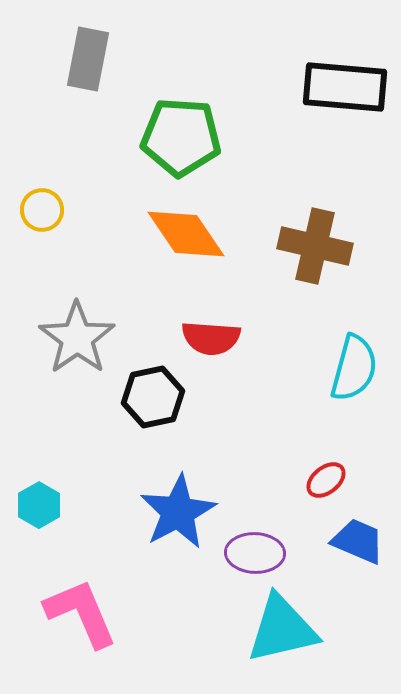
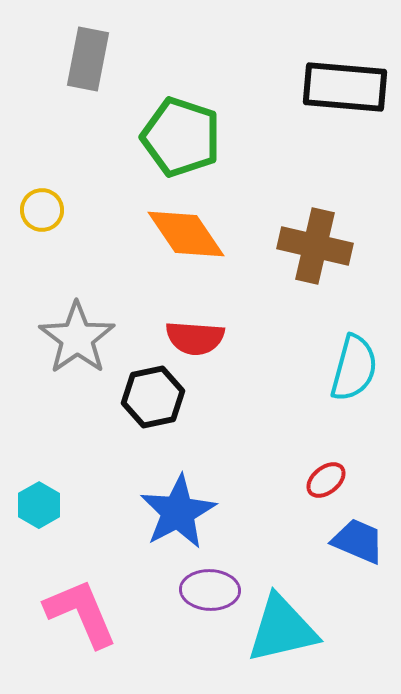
green pentagon: rotated 14 degrees clockwise
red semicircle: moved 16 px left
purple ellipse: moved 45 px left, 37 px down
